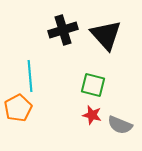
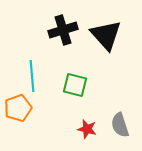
cyan line: moved 2 px right
green square: moved 18 px left
orange pentagon: rotated 8 degrees clockwise
red star: moved 5 px left, 14 px down
gray semicircle: rotated 50 degrees clockwise
